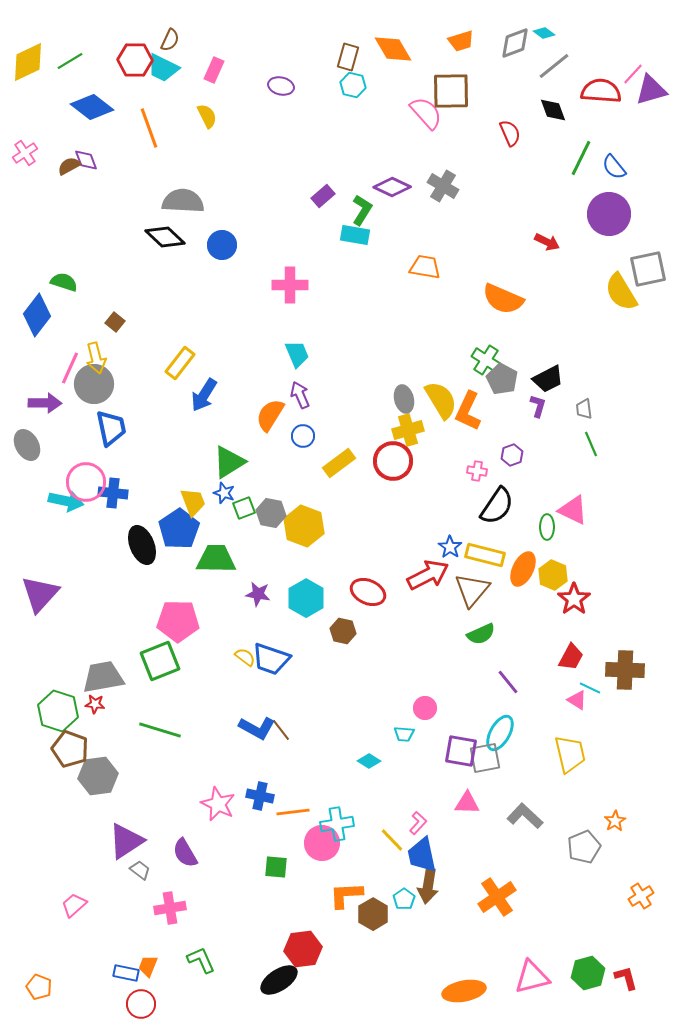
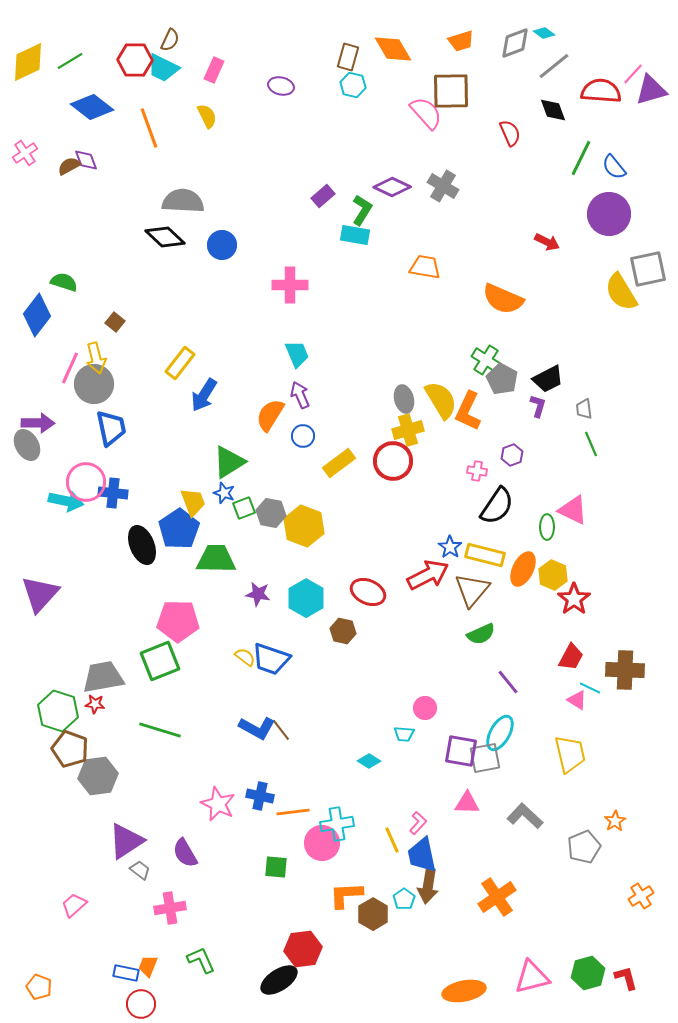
purple arrow at (45, 403): moved 7 px left, 20 px down
yellow line at (392, 840): rotated 20 degrees clockwise
